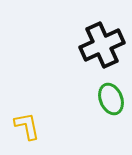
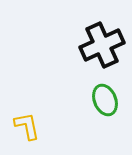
green ellipse: moved 6 px left, 1 px down
